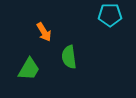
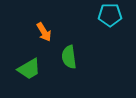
green trapezoid: rotated 30 degrees clockwise
